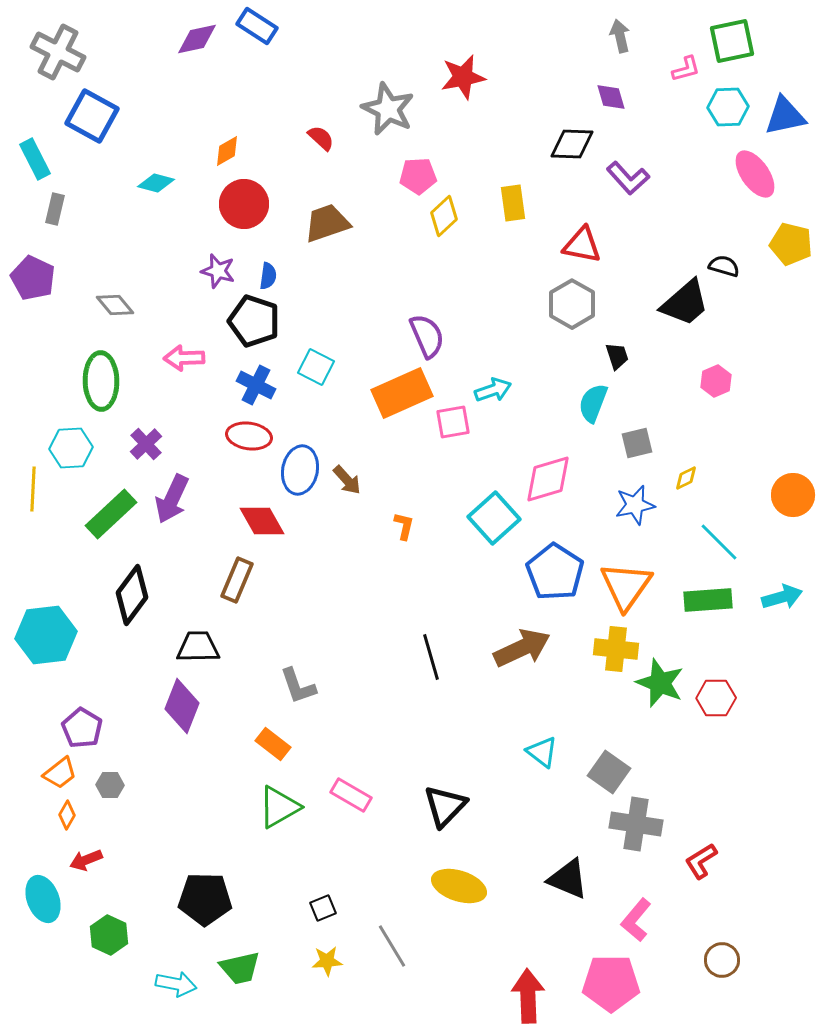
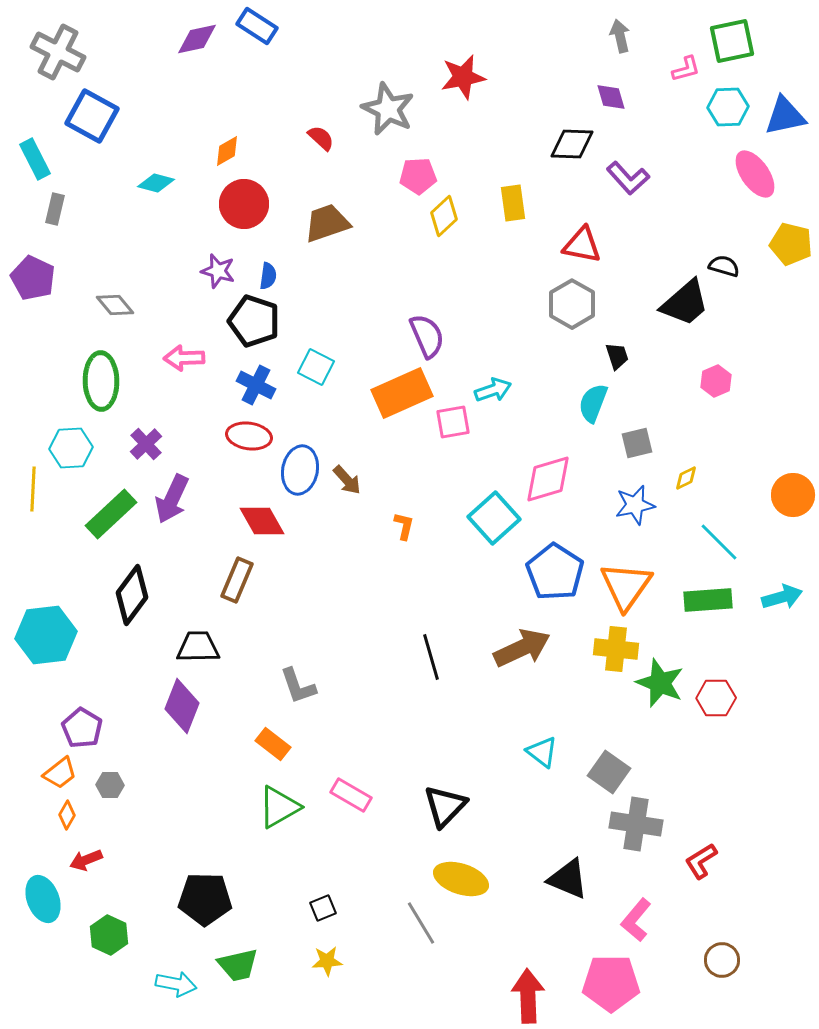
yellow ellipse at (459, 886): moved 2 px right, 7 px up
gray line at (392, 946): moved 29 px right, 23 px up
green trapezoid at (240, 968): moved 2 px left, 3 px up
